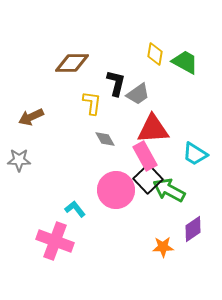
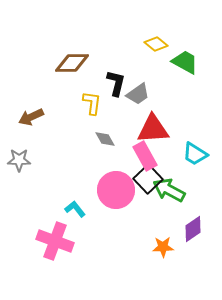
yellow diamond: moved 1 px right, 10 px up; rotated 60 degrees counterclockwise
